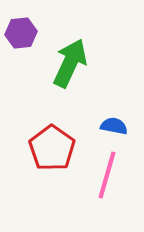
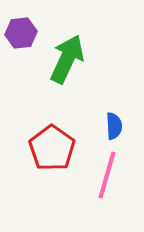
green arrow: moved 3 px left, 4 px up
blue semicircle: rotated 76 degrees clockwise
